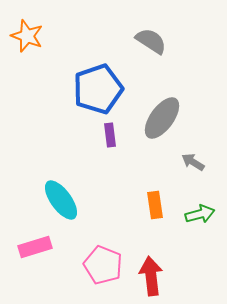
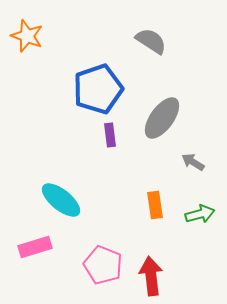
cyan ellipse: rotated 15 degrees counterclockwise
